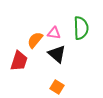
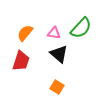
green semicircle: rotated 45 degrees clockwise
orange semicircle: moved 10 px left, 7 px up
black triangle: moved 2 px right
red trapezoid: moved 2 px right
